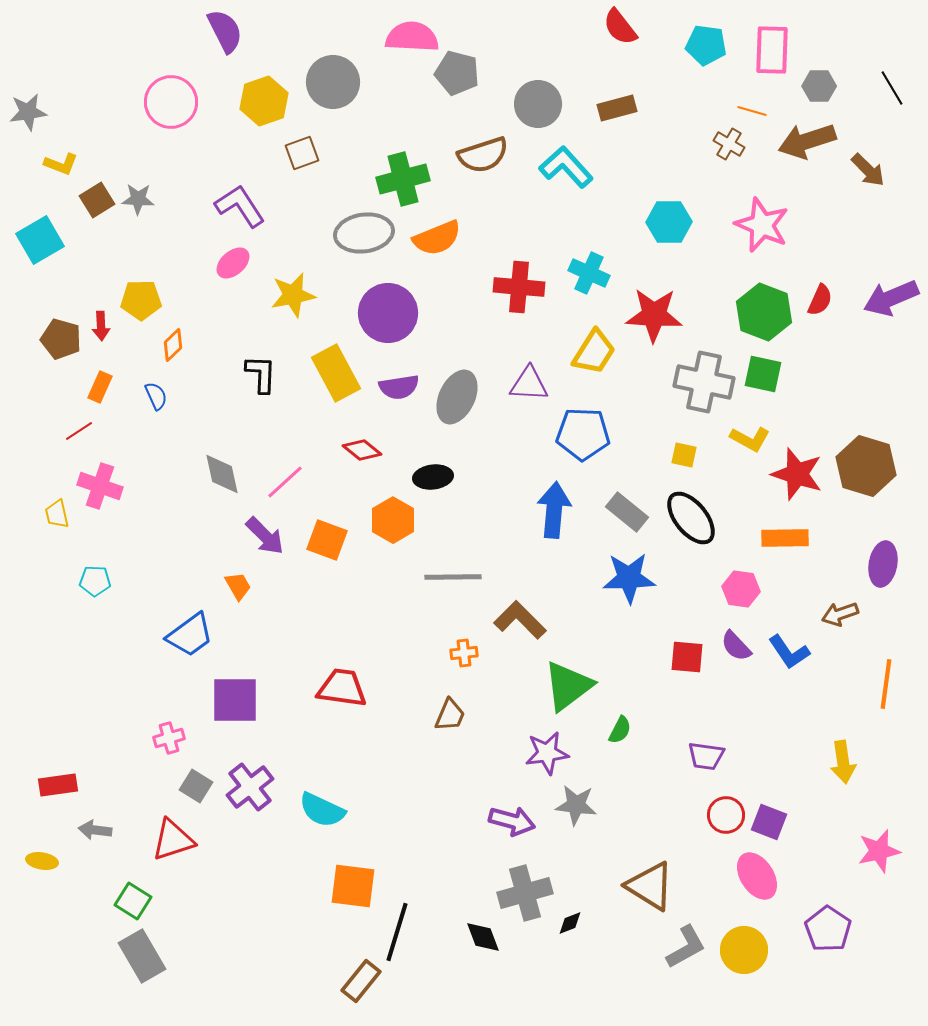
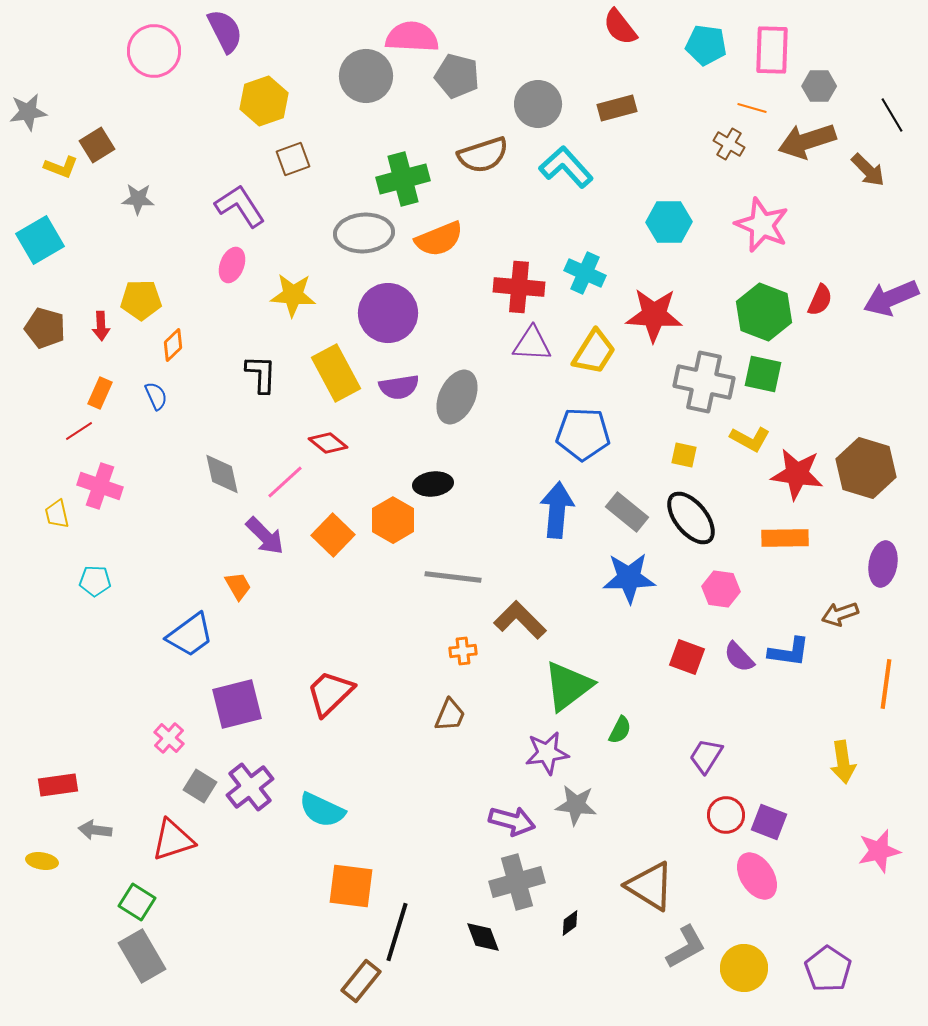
gray pentagon at (457, 73): moved 3 px down
gray circle at (333, 82): moved 33 px right, 6 px up
black line at (892, 88): moved 27 px down
pink circle at (171, 102): moved 17 px left, 51 px up
orange line at (752, 111): moved 3 px up
brown square at (302, 153): moved 9 px left, 6 px down
yellow L-shape at (61, 164): moved 3 px down
brown square at (97, 200): moved 55 px up
gray ellipse at (364, 233): rotated 4 degrees clockwise
orange semicircle at (437, 238): moved 2 px right, 1 px down
pink ellipse at (233, 263): moved 1 px left, 2 px down; rotated 28 degrees counterclockwise
cyan cross at (589, 273): moved 4 px left
yellow star at (293, 295): rotated 15 degrees clockwise
brown pentagon at (61, 339): moved 16 px left, 11 px up
purple triangle at (529, 384): moved 3 px right, 40 px up
orange rectangle at (100, 387): moved 6 px down
red diamond at (362, 450): moved 34 px left, 7 px up
brown hexagon at (866, 466): moved 2 px down
red star at (797, 474): rotated 10 degrees counterclockwise
black ellipse at (433, 477): moved 7 px down
blue arrow at (554, 510): moved 3 px right
orange square at (327, 540): moved 6 px right, 5 px up; rotated 24 degrees clockwise
gray line at (453, 577): rotated 8 degrees clockwise
pink hexagon at (741, 589): moved 20 px left
purple semicircle at (736, 646): moved 3 px right, 11 px down
blue L-shape at (789, 652): rotated 48 degrees counterclockwise
orange cross at (464, 653): moved 1 px left, 2 px up
red square at (687, 657): rotated 15 degrees clockwise
red trapezoid at (342, 688): moved 12 px left, 5 px down; rotated 52 degrees counterclockwise
purple square at (235, 700): moved 2 px right, 4 px down; rotated 14 degrees counterclockwise
pink cross at (169, 738): rotated 32 degrees counterclockwise
purple trapezoid at (706, 756): rotated 114 degrees clockwise
gray square at (196, 786): moved 4 px right
orange square at (353, 886): moved 2 px left
gray cross at (525, 893): moved 8 px left, 11 px up
green square at (133, 901): moved 4 px right, 1 px down
black diamond at (570, 923): rotated 16 degrees counterclockwise
purple pentagon at (828, 929): moved 40 px down
yellow circle at (744, 950): moved 18 px down
